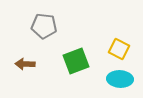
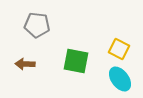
gray pentagon: moved 7 px left, 1 px up
green square: rotated 32 degrees clockwise
cyan ellipse: rotated 50 degrees clockwise
